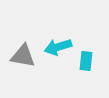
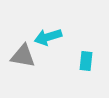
cyan arrow: moved 10 px left, 10 px up
